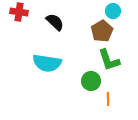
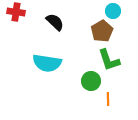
red cross: moved 3 px left
